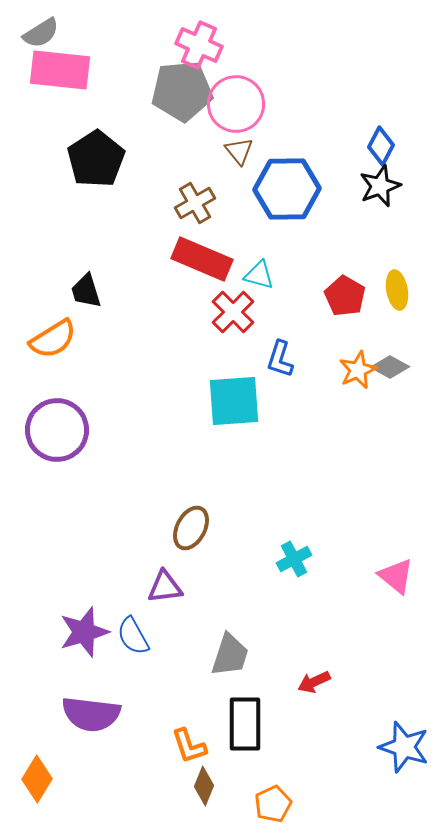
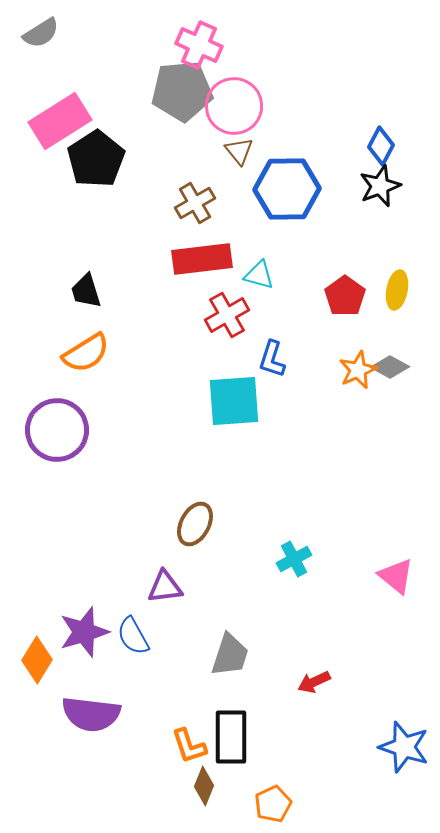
pink rectangle: moved 51 px down; rotated 38 degrees counterclockwise
pink circle: moved 2 px left, 2 px down
red rectangle: rotated 30 degrees counterclockwise
yellow ellipse: rotated 21 degrees clockwise
red pentagon: rotated 6 degrees clockwise
red cross: moved 6 px left, 3 px down; rotated 15 degrees clockwise
orange semicircle: moved 33 px right, 14 px down
blue L-shape: moved 8 px left
brown ellipse: moved 4 px right, 4 px up
black rectangle: moved 14 px left, 13 px down
orange diamond: moved 119 px up
